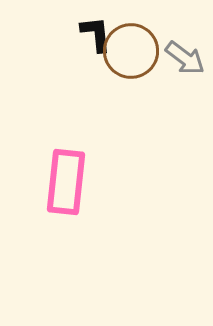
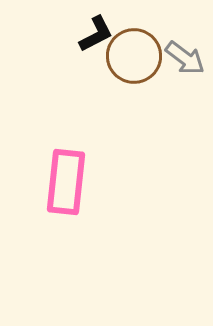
black L-shape: rotated 69 degrees clockwise
brown circle: moved 3 px right, 5 px down
